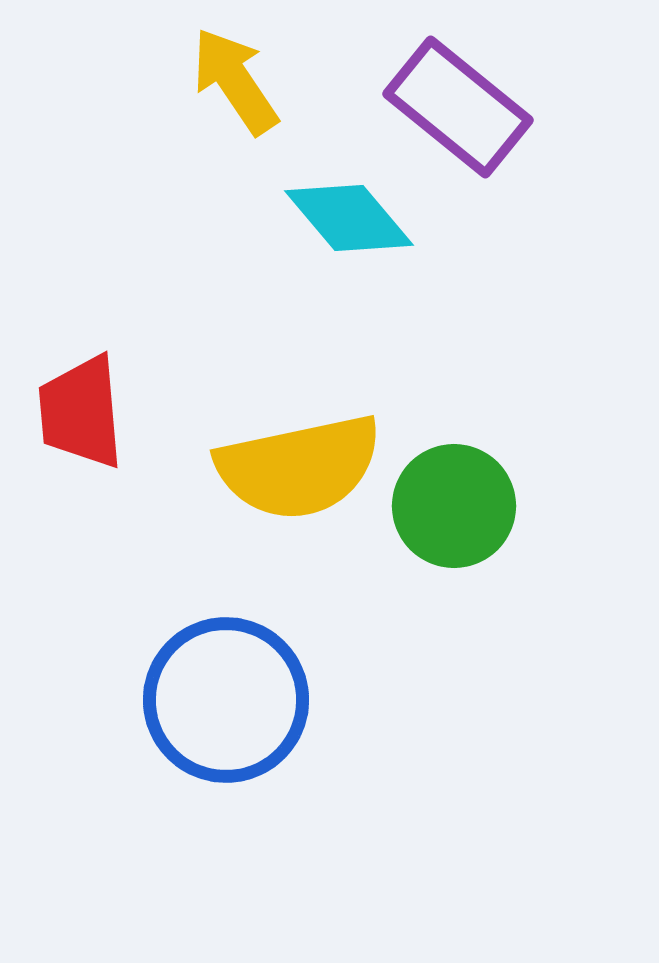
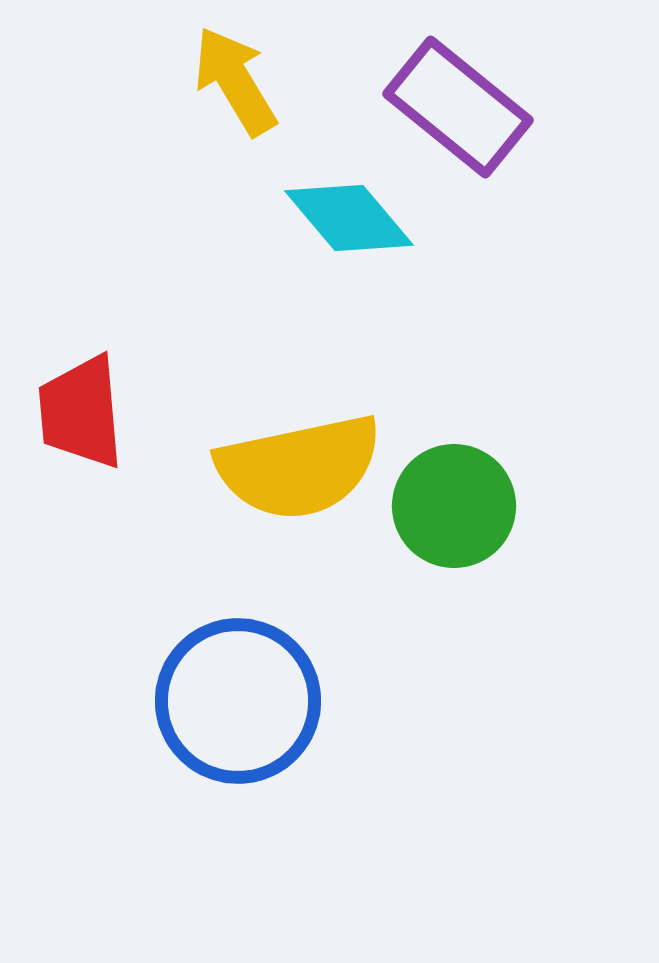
yellow arrow: rotated 3 degrees clockwise
blue circle: moved 12 px right, 1 px down
